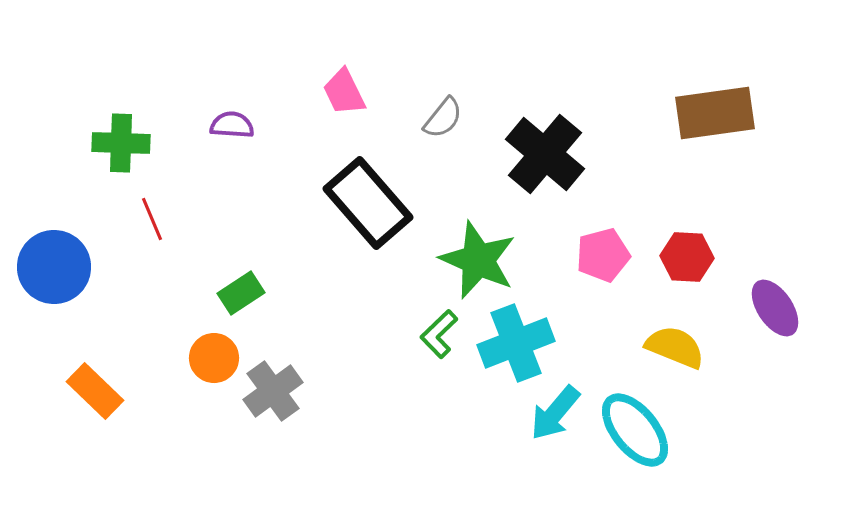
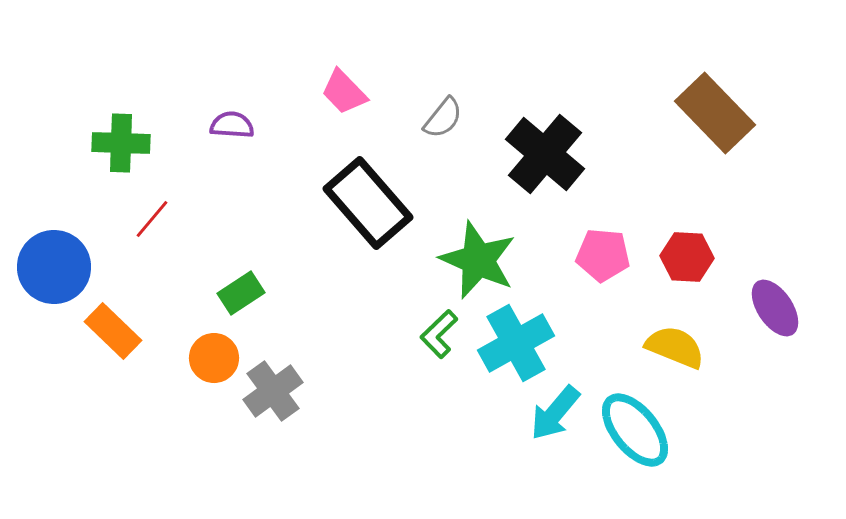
pink trapezoid: rotated 18 degrees counterclockwise
brown rectangle: rotated 54 degrees clockwise
red line: rotated 63 degrees clockwise
pink pentagon: rotated 20 degrees clockwise
cyan cross: rotated 8 degrees counterclockwise
orange rectangle: moved 18 px right, 60 px up
